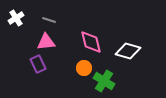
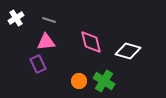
orange circle: moved 5 px left, 13 px down
